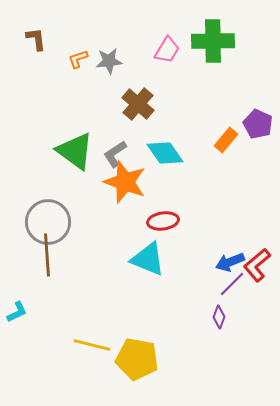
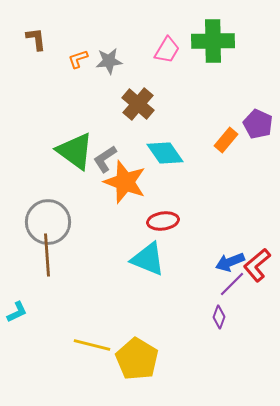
gray L-shape: moved 10 px left, 5 px down
yellow pentagon: rotated 21 degrees clockwise
